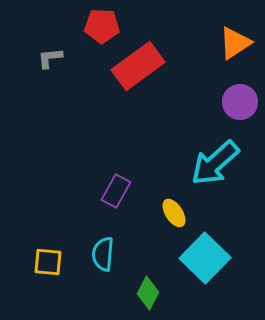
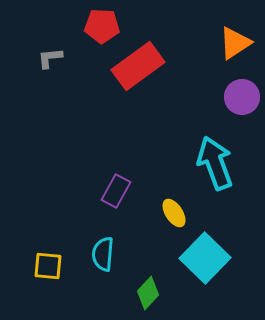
purple circle: moved 2 px right, 5 px up
cyan arrow: rotated 112 degrees clockwise
yellow square: moved 4 px down
green diamond: rotated 16 degrees clockwise
